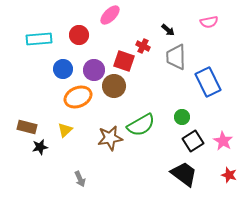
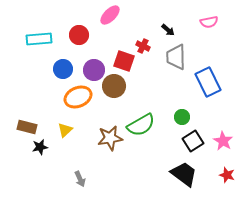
red star: moved 2 px left
